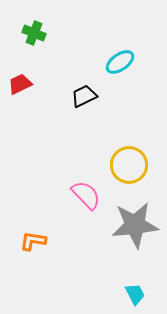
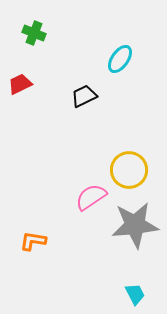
cyan ellipse: moved 3 px up; rotated 20 degrees counterclockwise
yellow circle: moved 5 px down
pink semicircle: moved 5 px right, 2 px down; rotated 80 degrees counterclockwise
